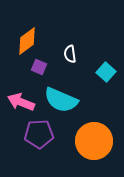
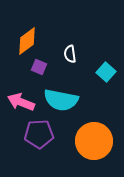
cyan semicircle: rotated 12 degrees counterclockwise
